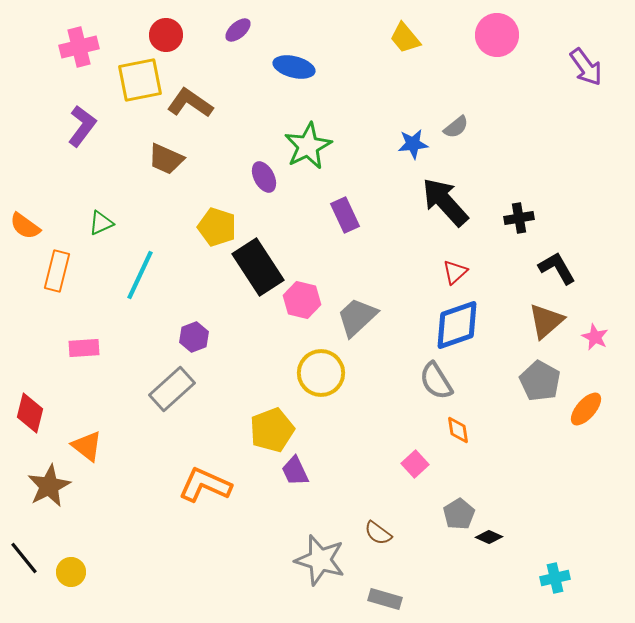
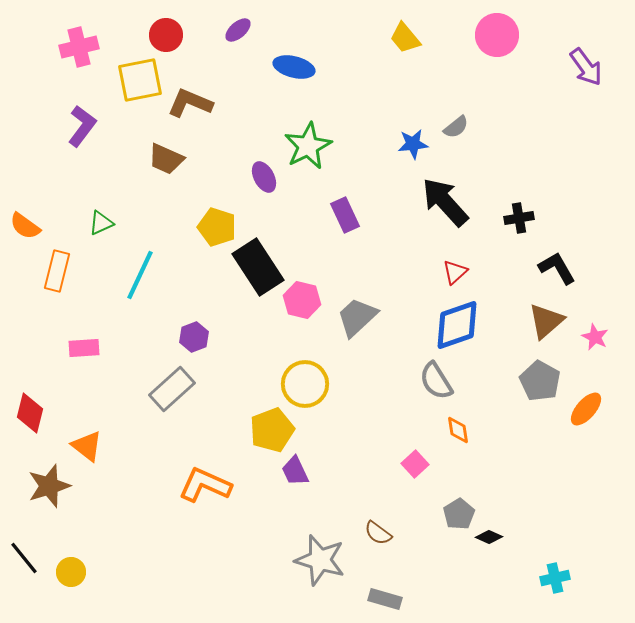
brown L-shape at (190, 103): rotated 12 degrees counterclockwise
yellow circle at (321, 373): moved 16 px left, 11 px down
brown star at (49, 486): rotated 9 degrees clockwise
